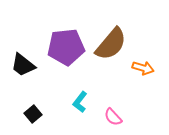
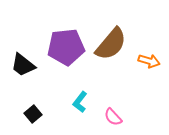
orange arrow: moved 6 px right, 7 px up
